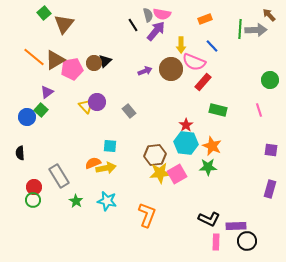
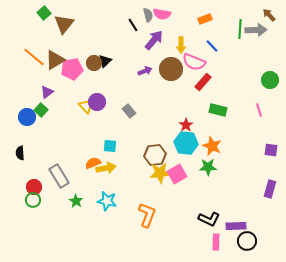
purple arrow at (156, 31): moved 2 px left, 9 px down
